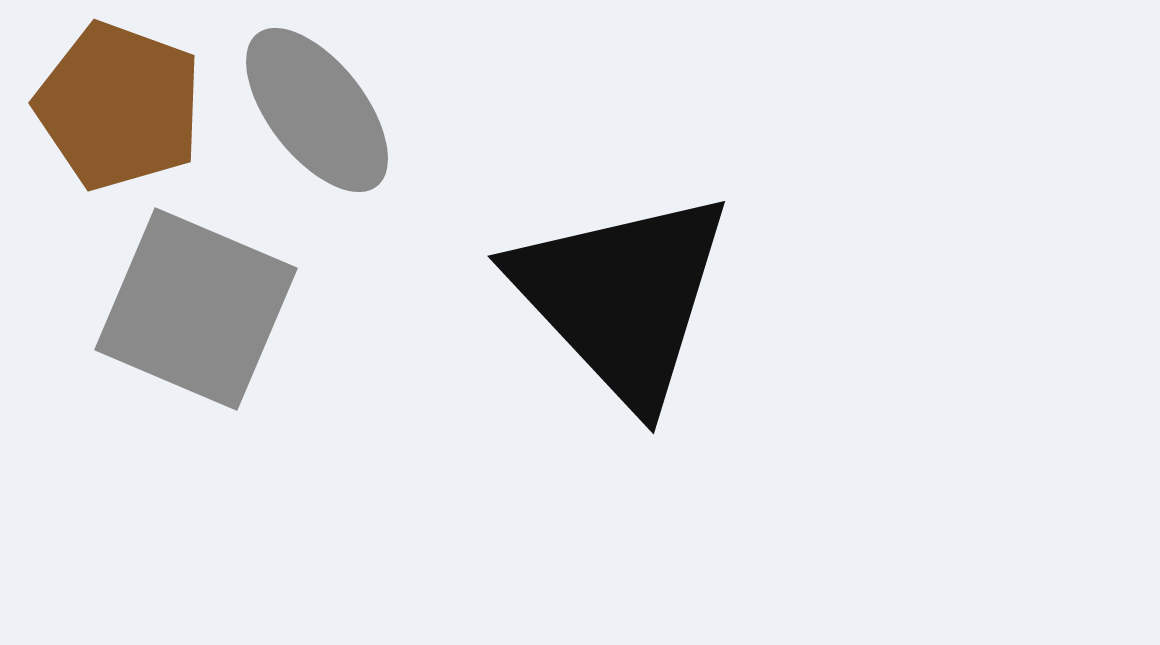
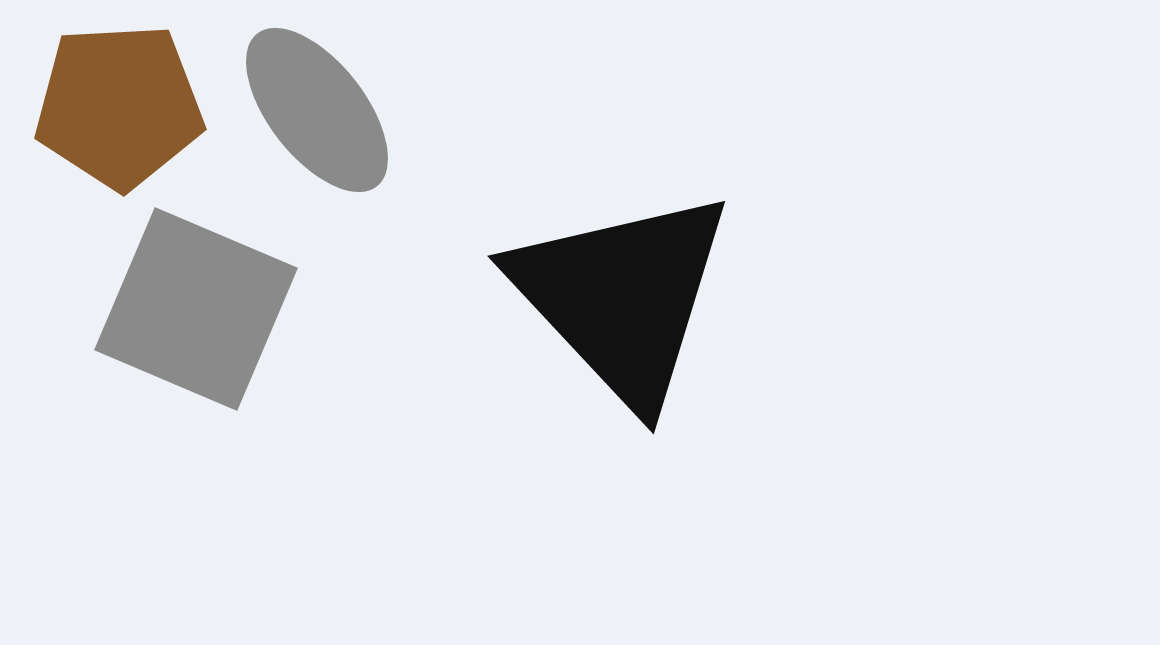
brown pentagon: rotated 23 degrees counterclockwise
